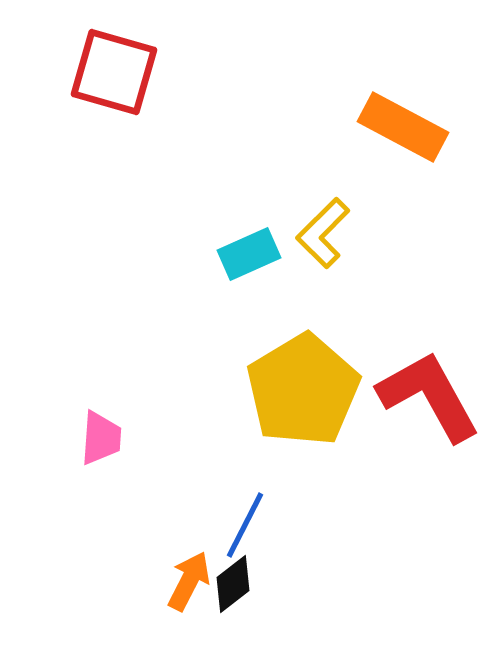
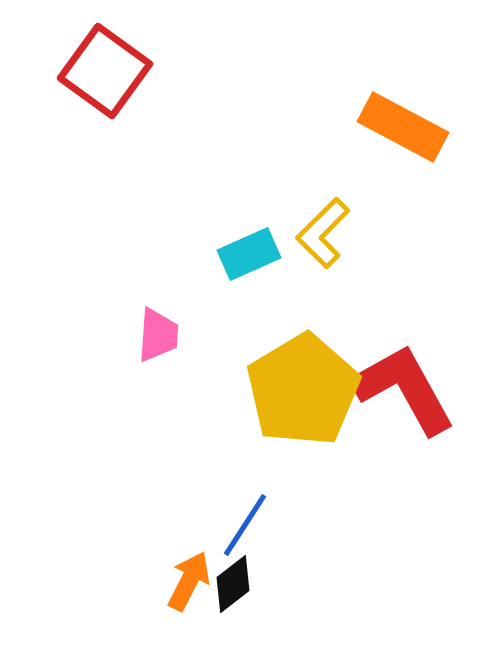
red square: moved 9 px left, 1 px up; rotated 20 degrees clockwise
red L-shape: moved 25 px left, 7 px up
pink trapezoid: moved 57 px right, 103 px up
blue line: rotated 6 degrees clockwise
